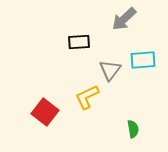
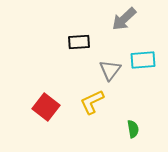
yellow L-shape: moved 5 px right, 5 px down
red square: moved 1 px right, 5 px up
